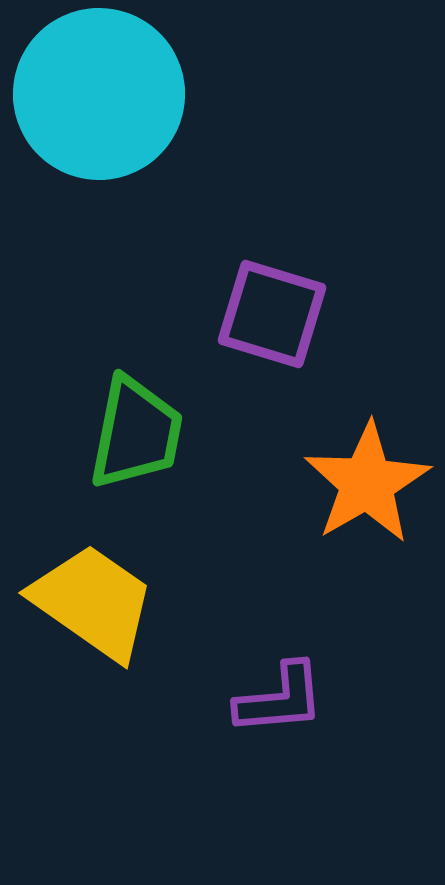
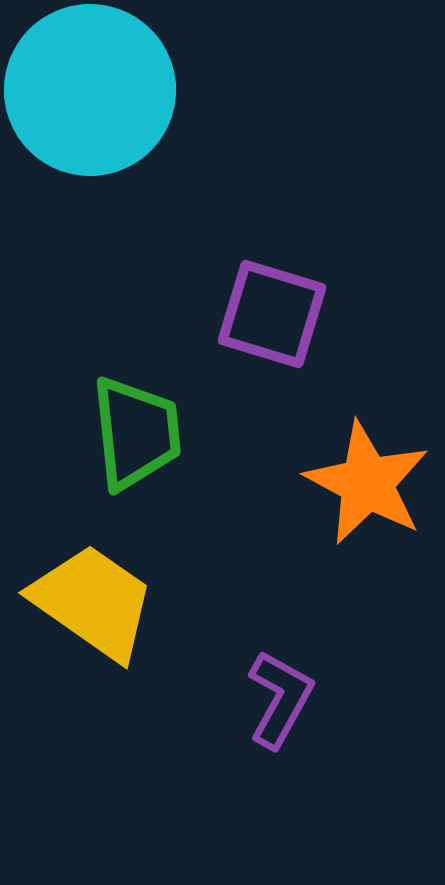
cyan circle: moved 9 px left, 4 px up
green trapezoid: rotated 17 degrees counterclockwise
orange star: rotated 14 degrees counterclockwise
purple L-shape: rotated 56 degrees counterclockwise
